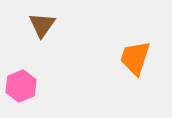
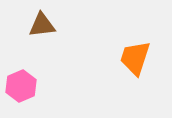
brown triangle: rotated 48 degrees clockwise
